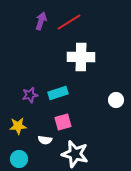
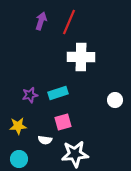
red line: rotated 35 degrees counterclockwise
white circle: moved 1 px left
white star: rotated 20 degrees counterclockwise
